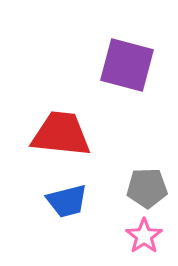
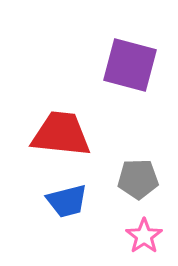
purple square: moved 3 px right
gray pentagon: moved 9 px left, 9 px up
